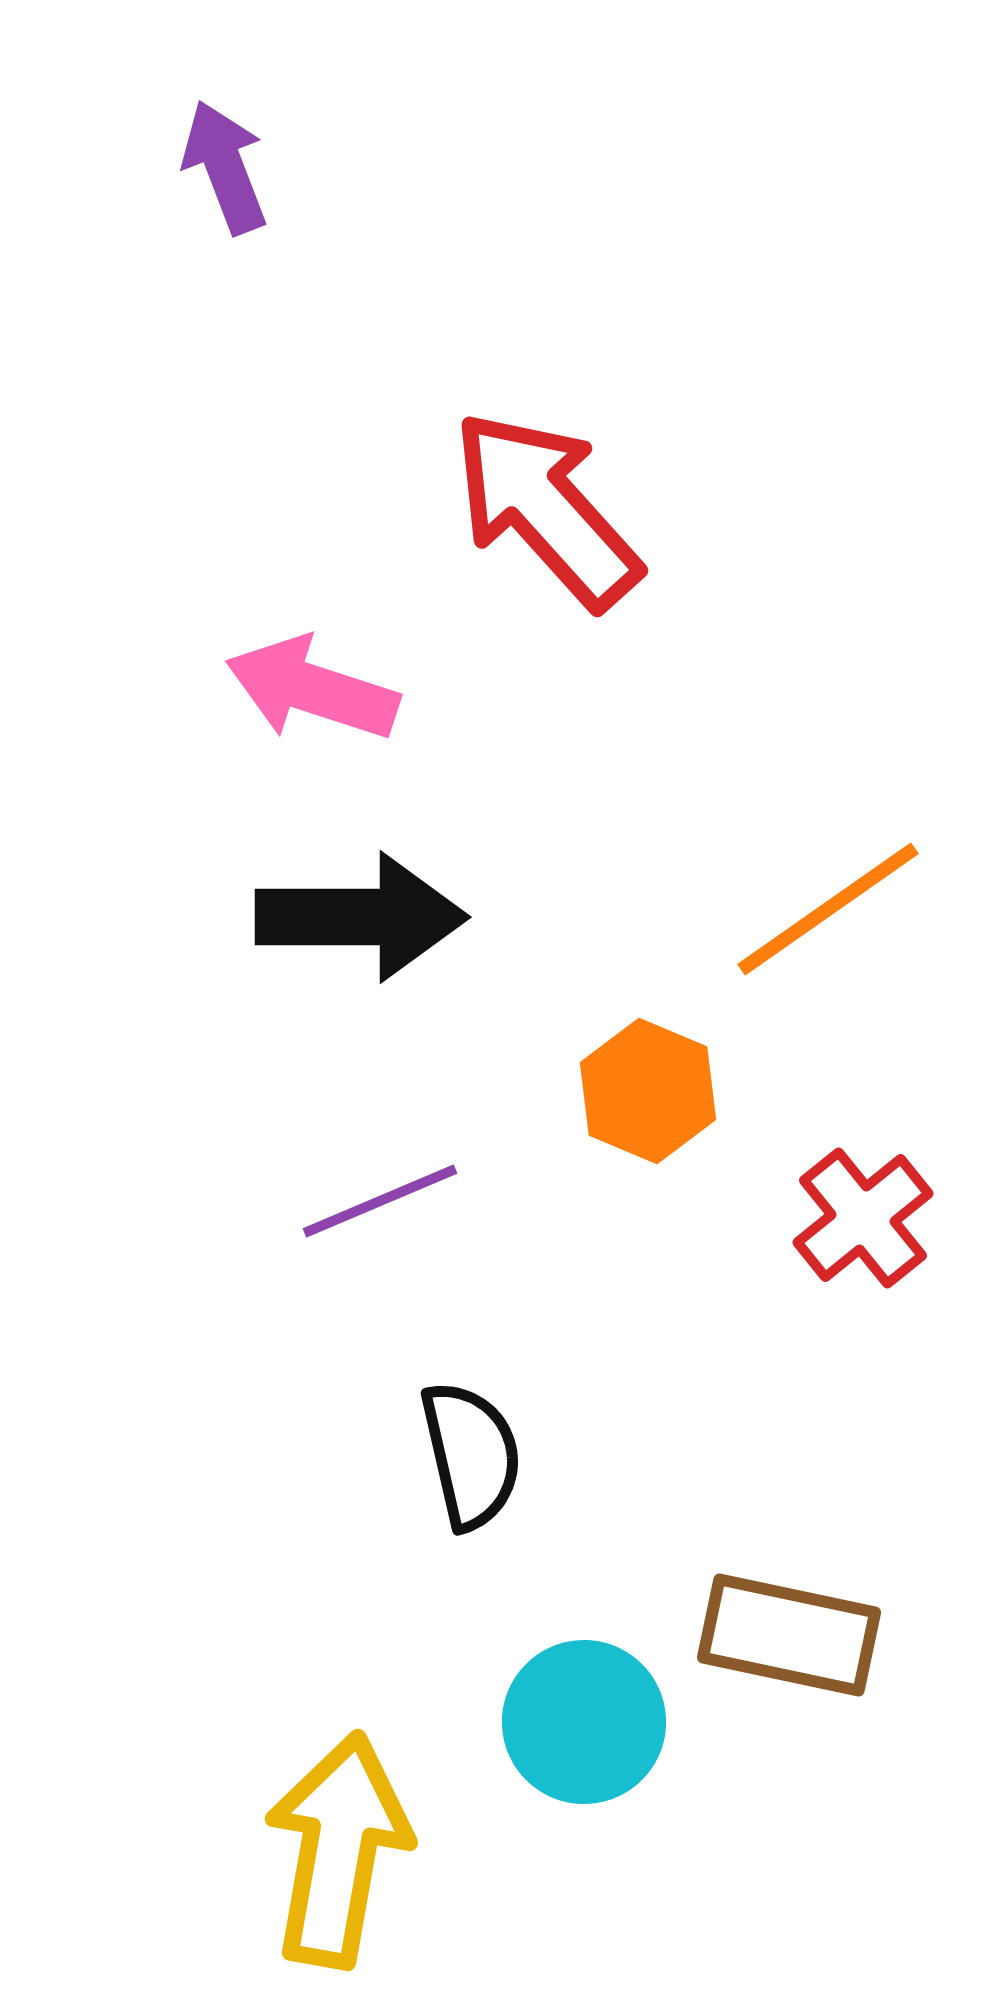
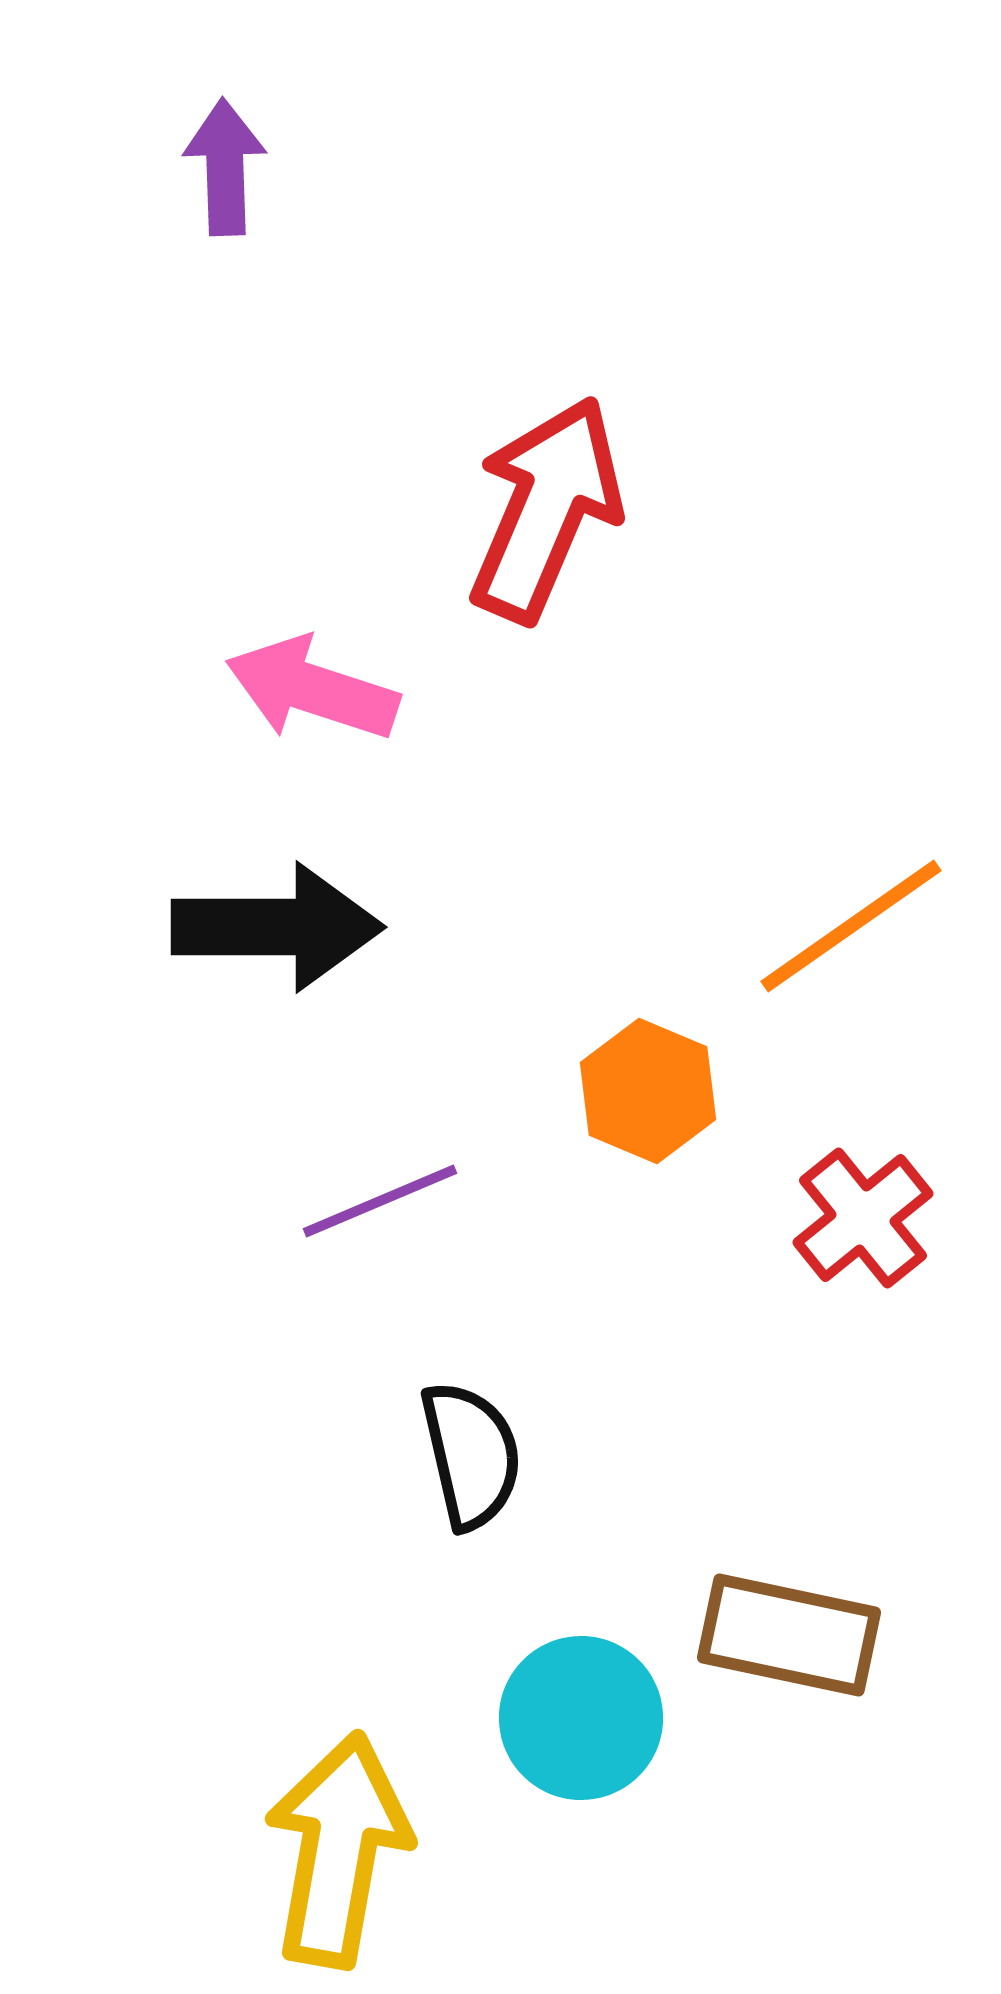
purple arrow: rotated 19 degrees clockwise
red arrow: rotated 65 degrees clockwise
orange line: moved 23 px right, 17 px down
black arrow: moved 84 px left, 10 px down
cyan circle: moved 3 px left, 4 px up
